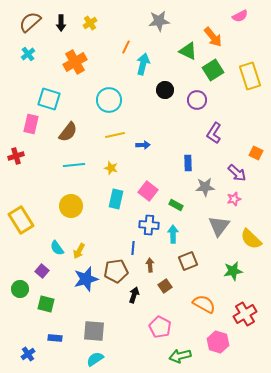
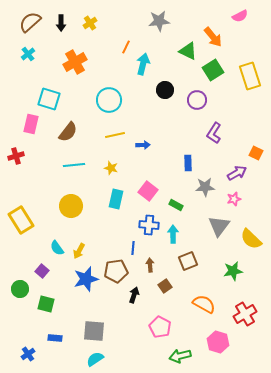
purple arrow at (237, 173): rotated 72 degrees counterclockwise
